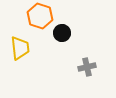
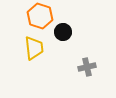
black circle: moved 1 px right, 1 px up
yellow trapezoid: moved 14 px right
